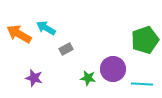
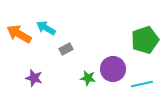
cyan line: rotated 15 degrees counterclockwise
